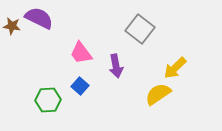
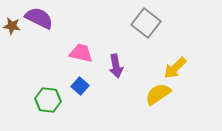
gray square: moved 6 px right, 6 px up
pink trapezoid: rotated 140 degrees clockwise
green hexagon: rotated 10 degrees clockwise
